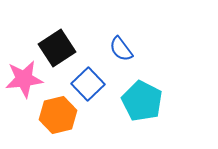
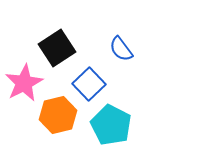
pink star: moved 4 px down; rotated 21 degrees counterclockwise
blue square: moved 1 px right
cyan pentagon: moved 31 px left, 24 px down
